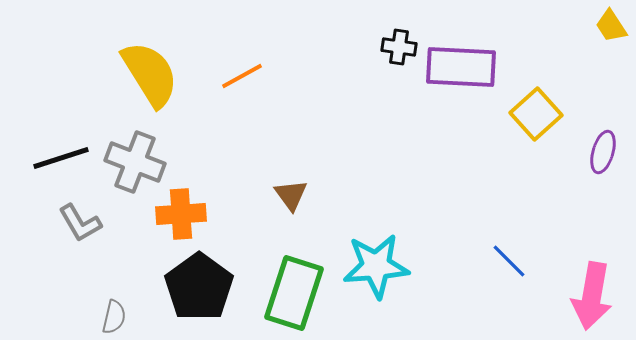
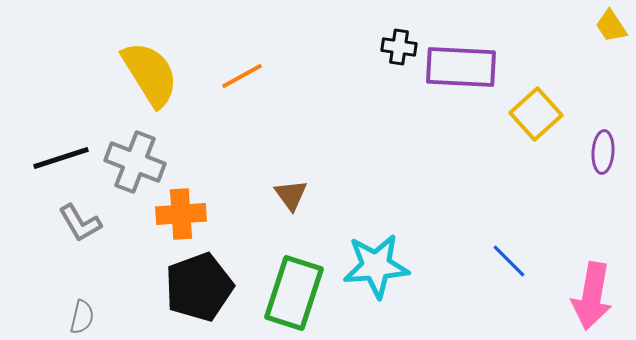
purple ellipse: rotated 12 degrees counterclockwise
black pentagon: rotated 16 degrees clockwise
gray semicircle: moved 32 px left
